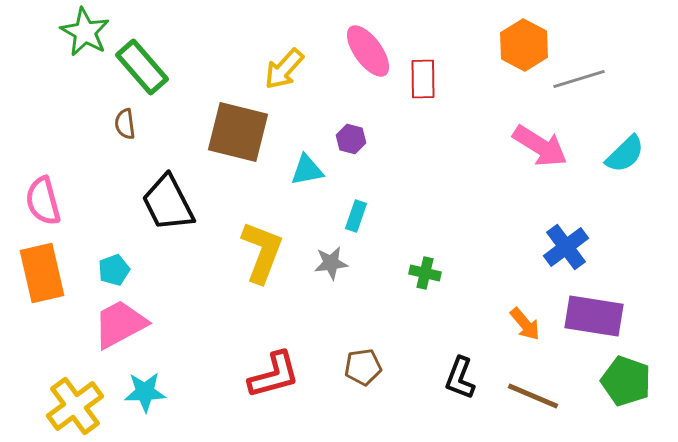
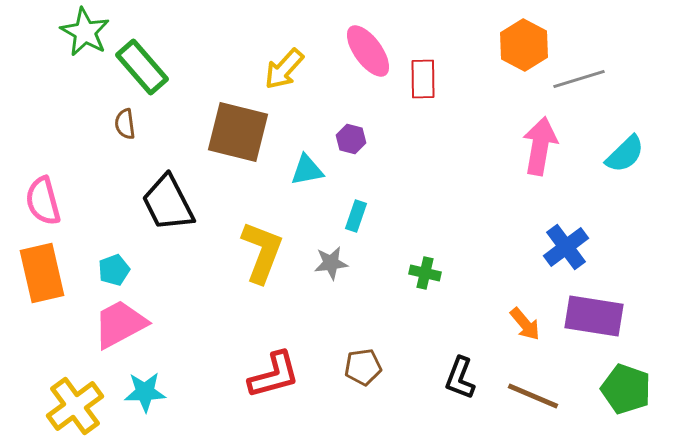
pink arrow: rotated 112 degrees counterclockwise
green pentagon: moved 8 px down
